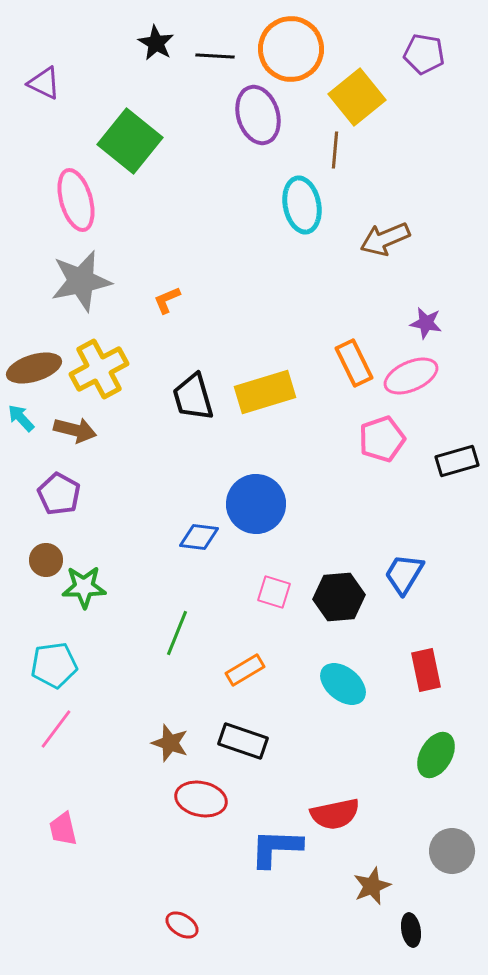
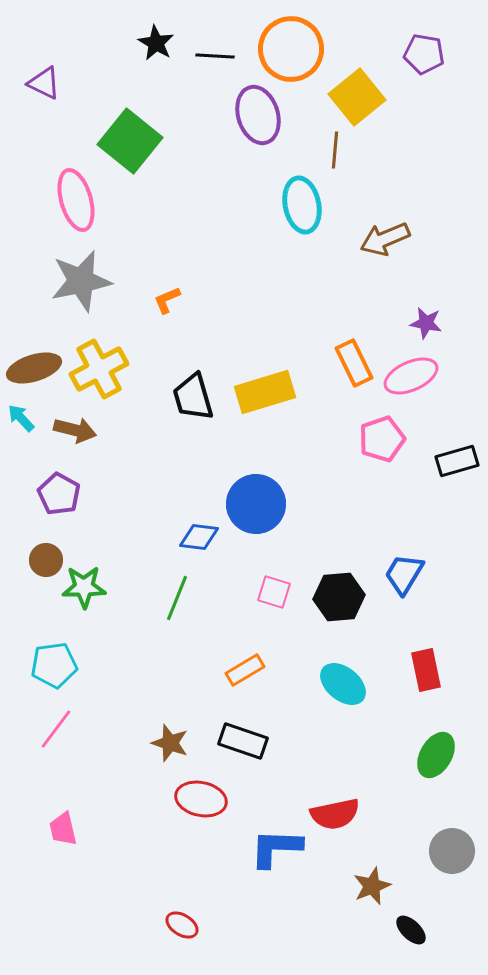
green line at (177, 633): moved 35 px up
black ellipse at (411, 930): rotated 36 degrees counterclockwise
